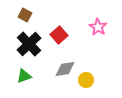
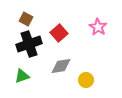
brown square: moved 1 px right, 4 px down
red square: moved 2 px up
black cross: rotated 25 degrees clockwise
gray diamond: moved 4 px left, 3 px up
green triangle: moved 2 px left
